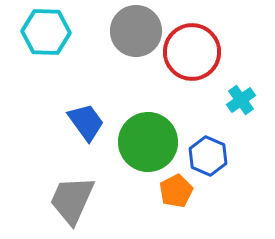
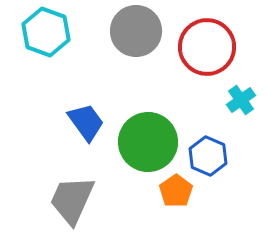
cyan hexagon: rotated 18 degrees clockwise
red circle: moved 15 px right, 5 px up
orange pentagon: rotated 8 degrees counterclockwise
